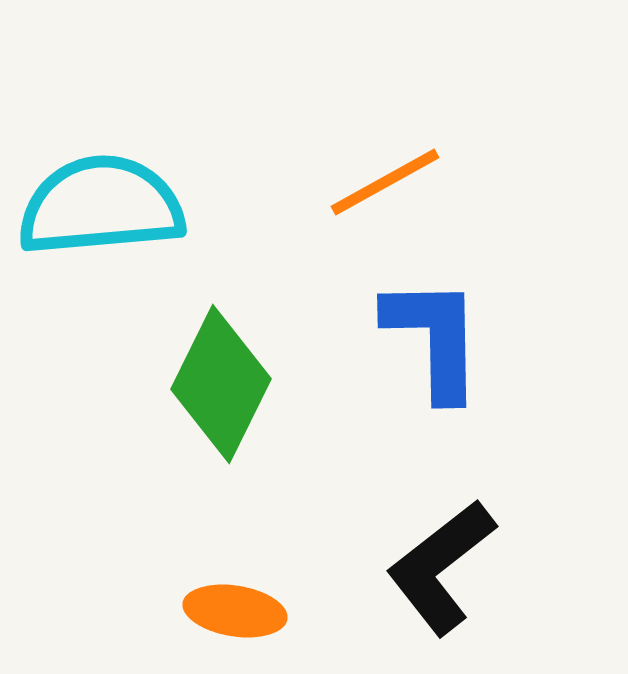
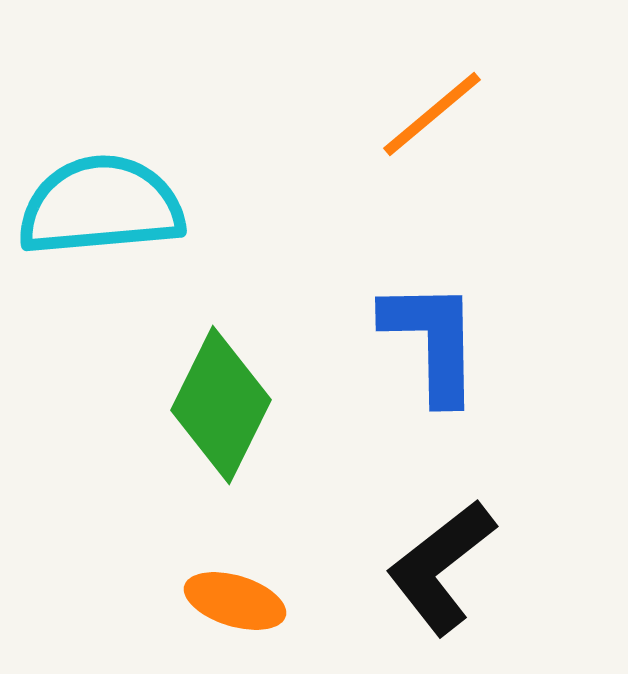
orange line: moved 47 px right, 68 px up; rotated 11 degrees counterclockwise
blue L-shape: moved 2 px left, 3 px down
green diamond: moved 21 px down
orange ellipse: moved 10 px up; rotated 8 degrees clockwise
